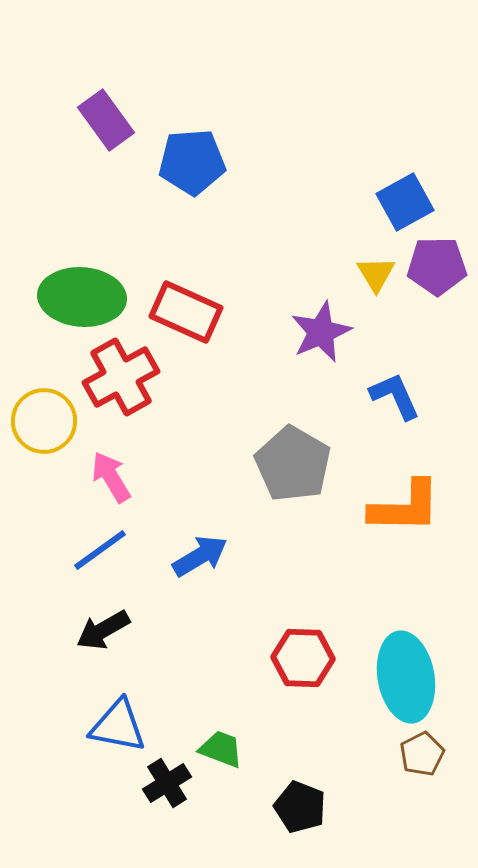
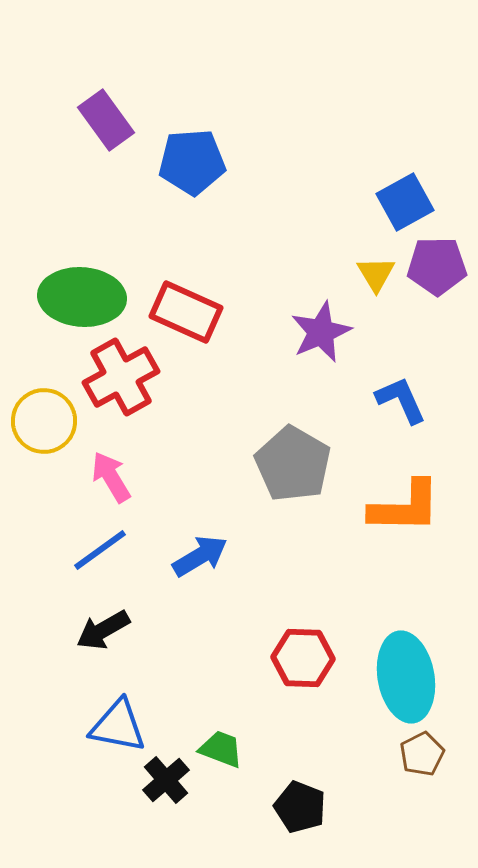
blue L-shape: moved 6 px right, 4 px down
black cross: moved 1 px left, 3 px up; rotated 9 degrees counterclockwise
